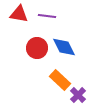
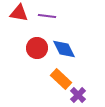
red triangle: moved 1 px up
blue diamond: moved 2 px down
orange rectangle: moved 1 px right, 1 px up
